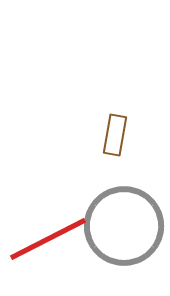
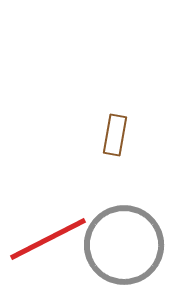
gray circle: moved 19 px down
